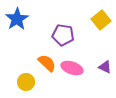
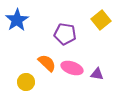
blue star: moved 1 px down
purple pentagon: moved 2 px right, 1 px up
purple triangle: moved 8 px left, 7 px down; rotated 16 degrees counterclockwise
